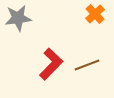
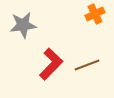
orange cross: rotated 18 degrees clockwise
gray star: moved 5 px right, 7 px down
